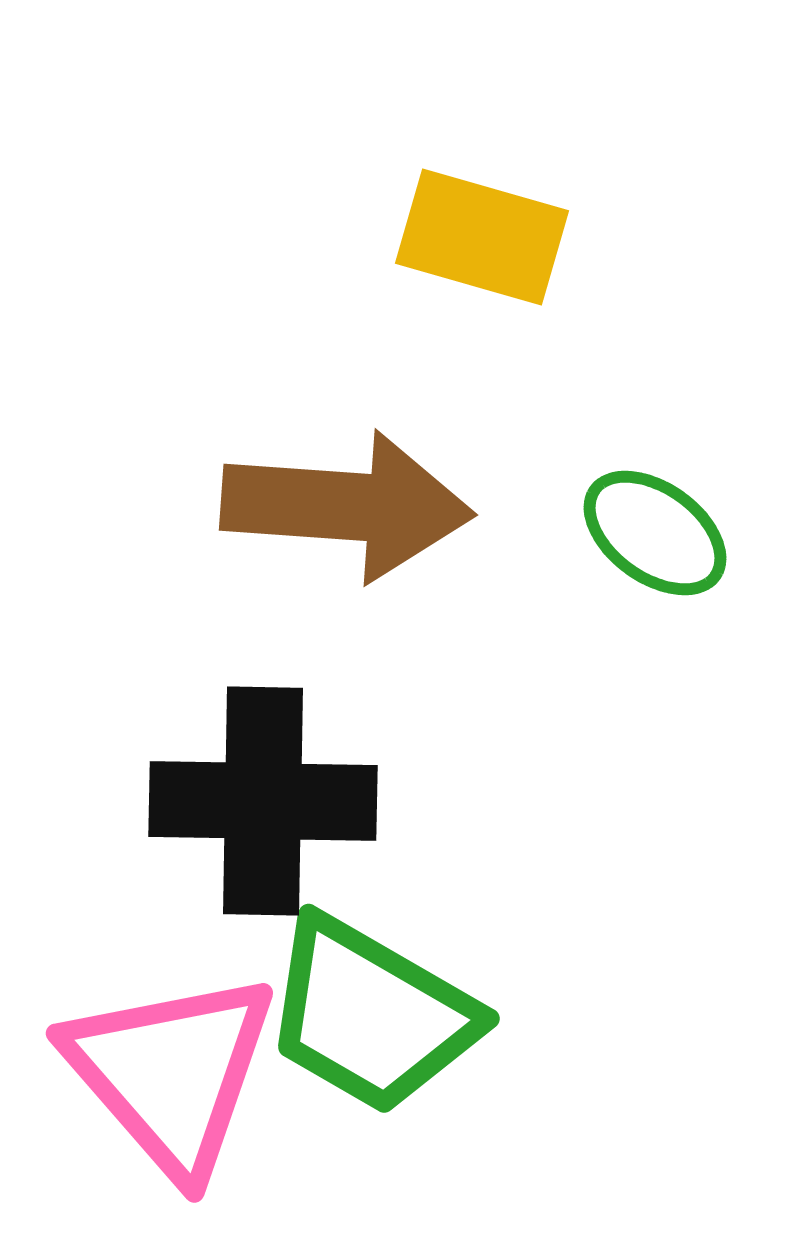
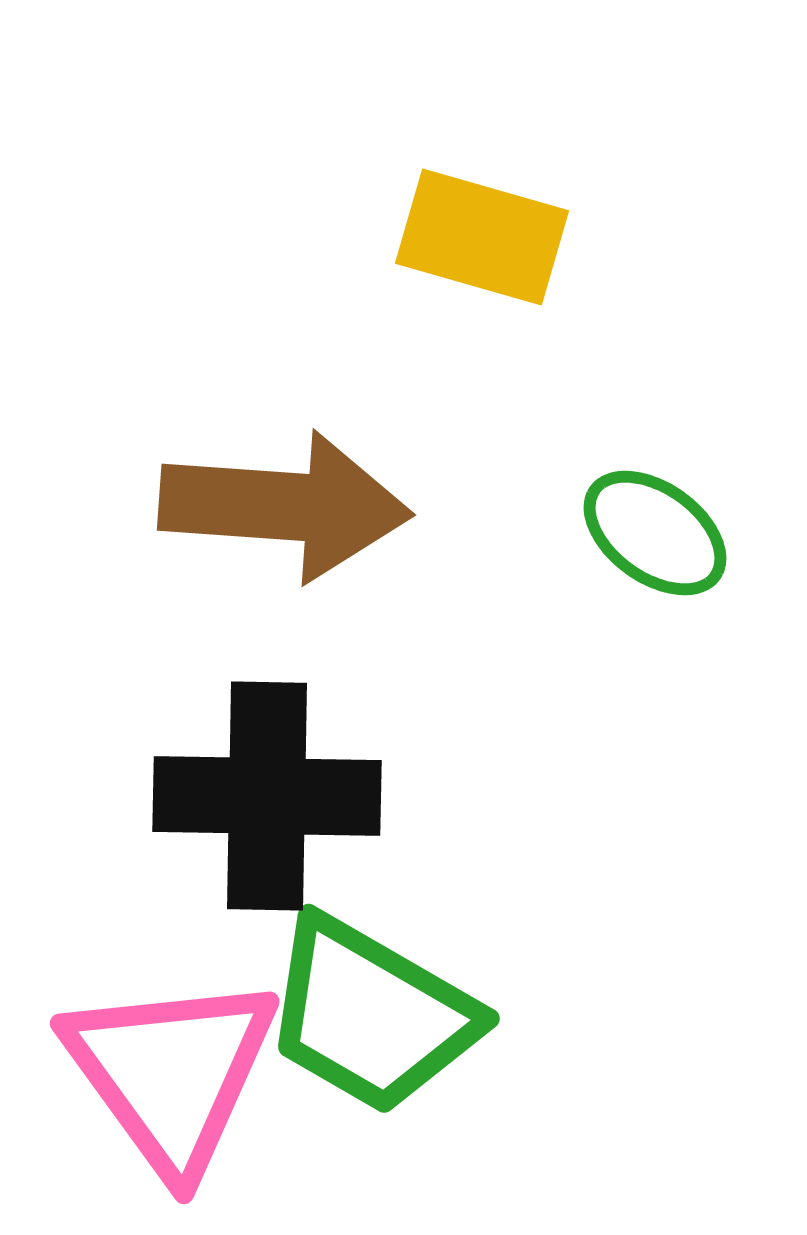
brown arrow: moved 62 px left
black cross: moved 4 px right, 5 px up
pink triangle: rotated 5 degrees clockwise
